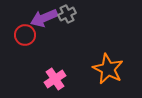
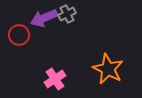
red circle: moved 6 px left
